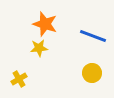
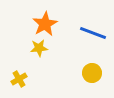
orange star: rotated 25 degrees clockwise
blue line: moved 3 px up
